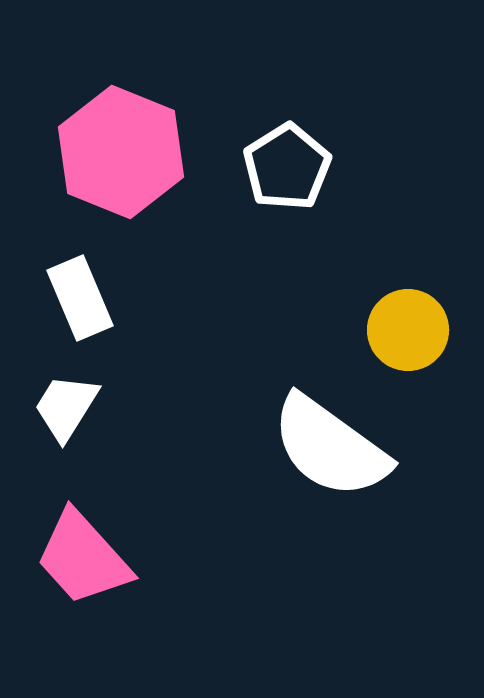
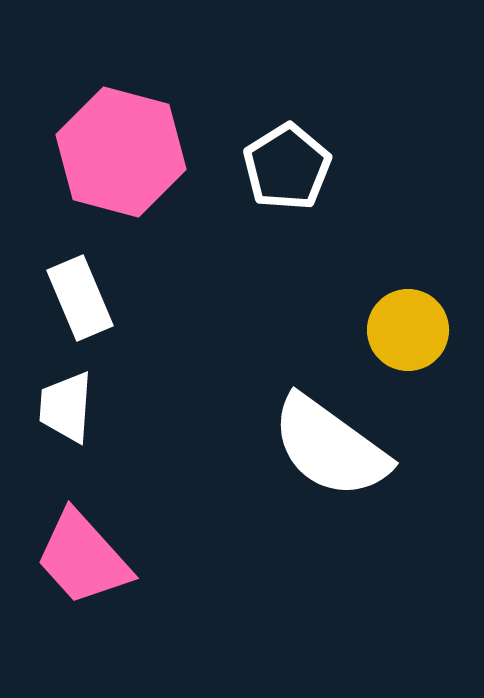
pink hexagon: rotated 7 degrees counterclockwise
white trapezoid: rotated 28 degrees counterclockwise
